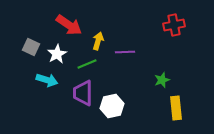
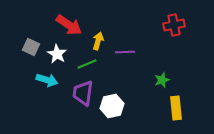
white star: rotated 12 degrees counterclockwise
purple trapezoid: rotated 8 degrees clockwise
